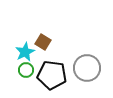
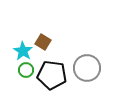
cyan star: moved 2 px left, 1 px up; rotated 12 degrees counterclockwise
